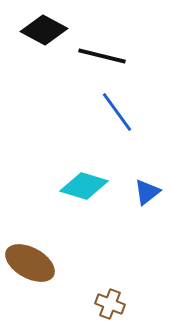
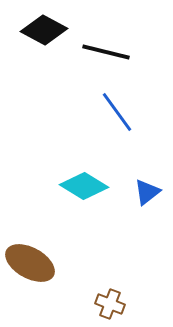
black line: moved 4 px right, 4 px up
cyan diamond: rotated 15 degrees clockwise
